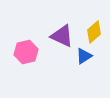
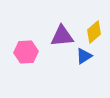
purple triangle: rotated 30 degrees counterclockwise
pink hexagon: rotated 10 degrees clockwise
